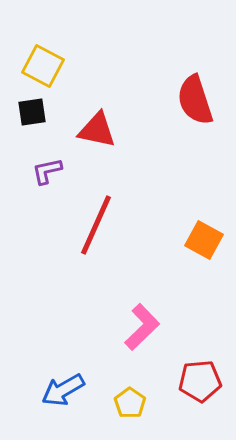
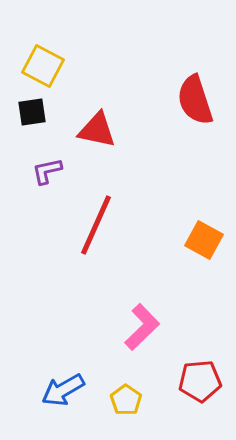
yellow pentagon: moved 4 px left, 3 px up
